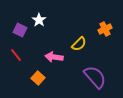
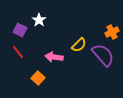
orange cross: moved 7 px right, 3 px down
yellow semicircle: moved 1 px down
red line: moved 2 px right, 3 px up
purple semicircle: moved 8 px right, 22 px up
